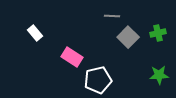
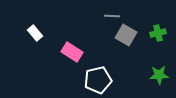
gray square: moved 2 px left, 2 px up; rotated 15 degrees counterclockwise
pink rectangle: moved 5 px up
